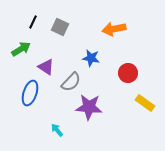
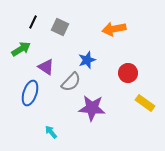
blue star: moved 4 px left, 2 px down; rotated 30 degrees counterclockwise
purple star: moved 3 px right, 1 px down
cyan arrow: moved 6 px left, 2 px down
